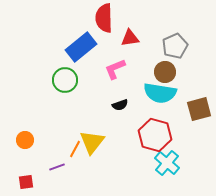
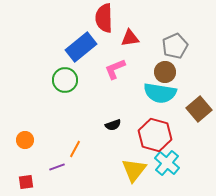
black semicircle: moved 7 px left, 20 px down
brown square: rotated 25 degrees counterclockwise
yellow triangle: moved 42 px right, 28 px down
